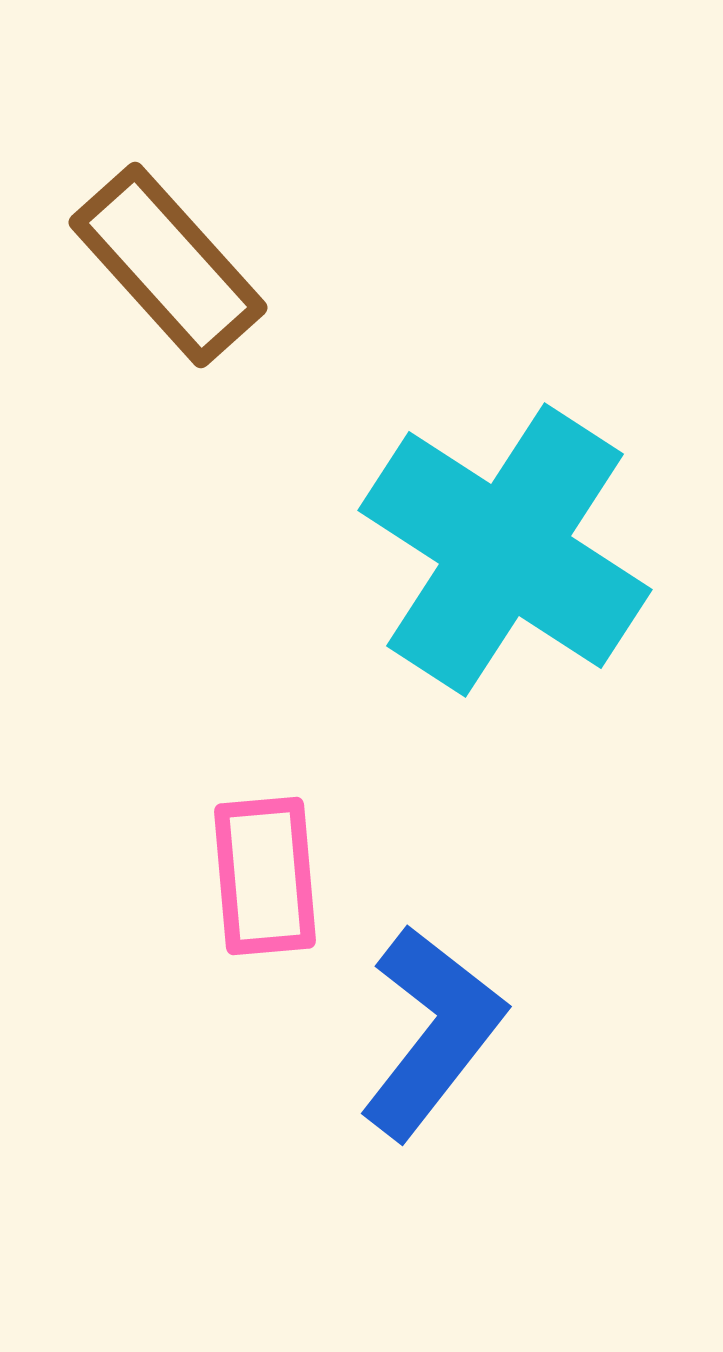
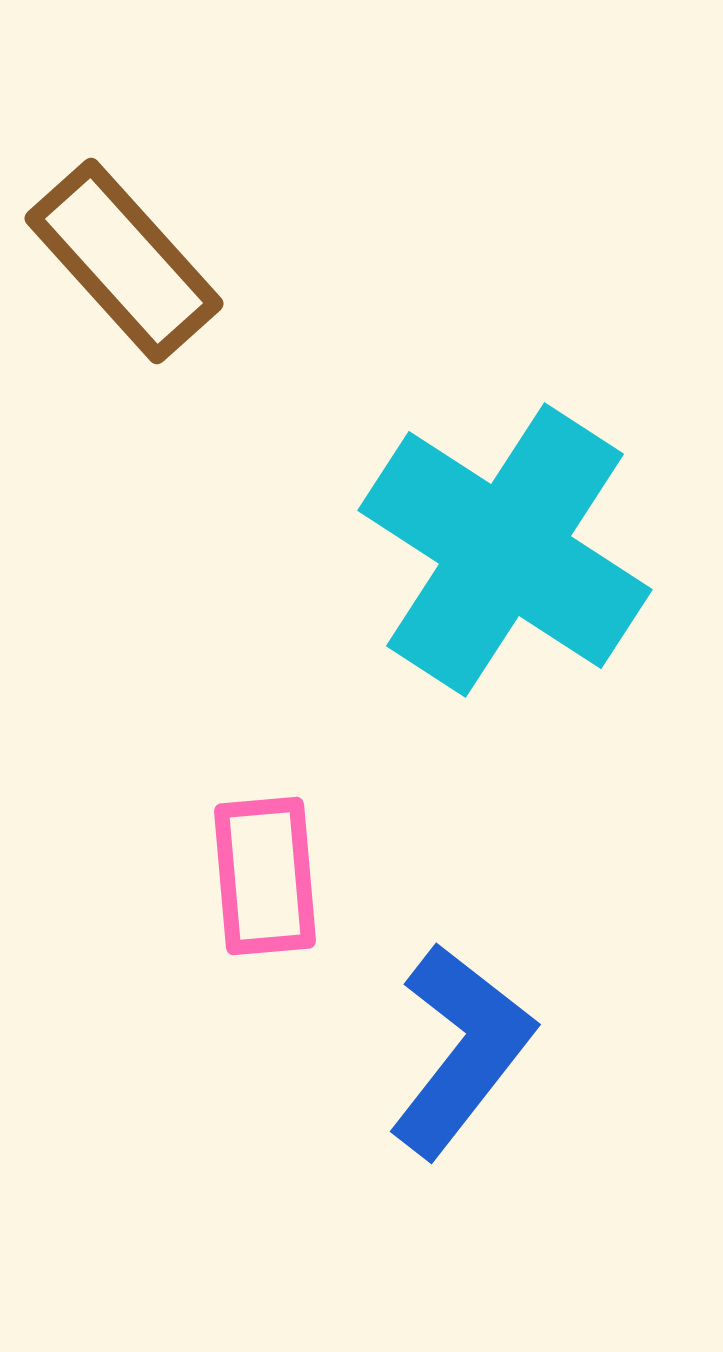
brown rectangle: moved 44 px left, 4 px up
blue L-shape: moved 29 px right, 18 px down
